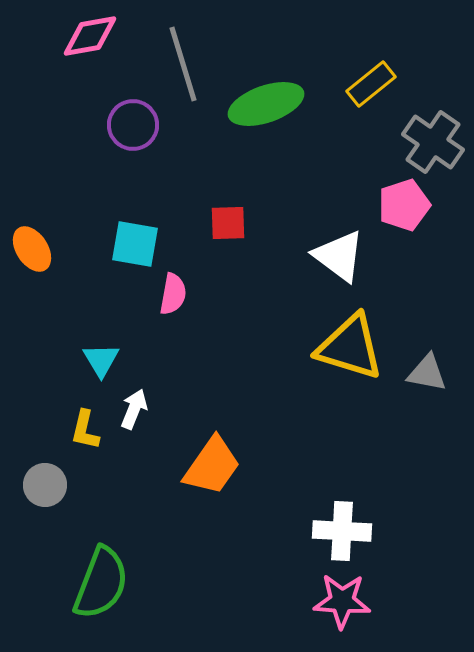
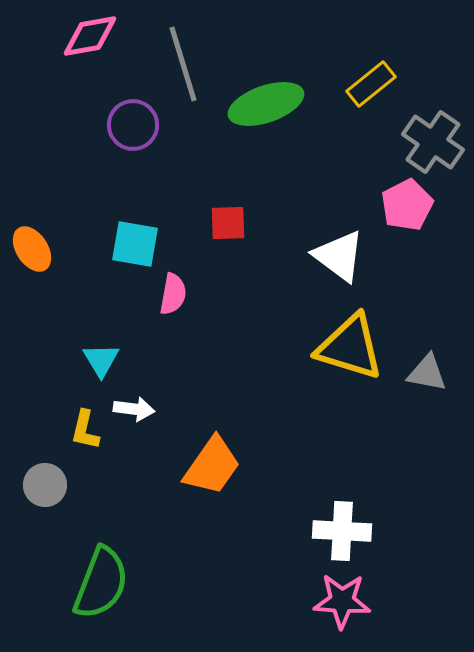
pink pentagon: moved 3 px right; rotated 9 degrees counterclockwise
white arrow: rotated 75 degrees clockwise
